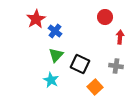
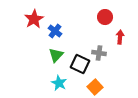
red star: moved 2 px left
gray cross: moved 17 px left, 13 px up
cyan star: moved 8 px right, 3 px down
